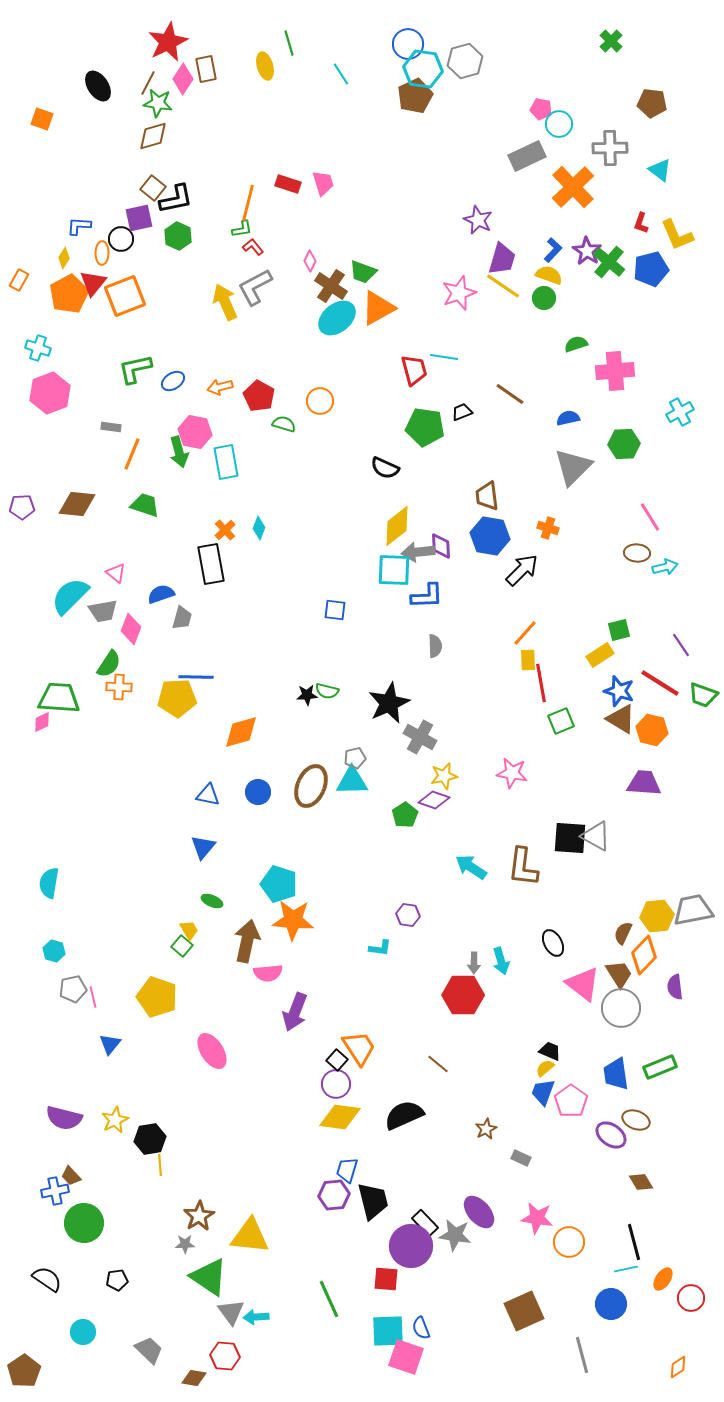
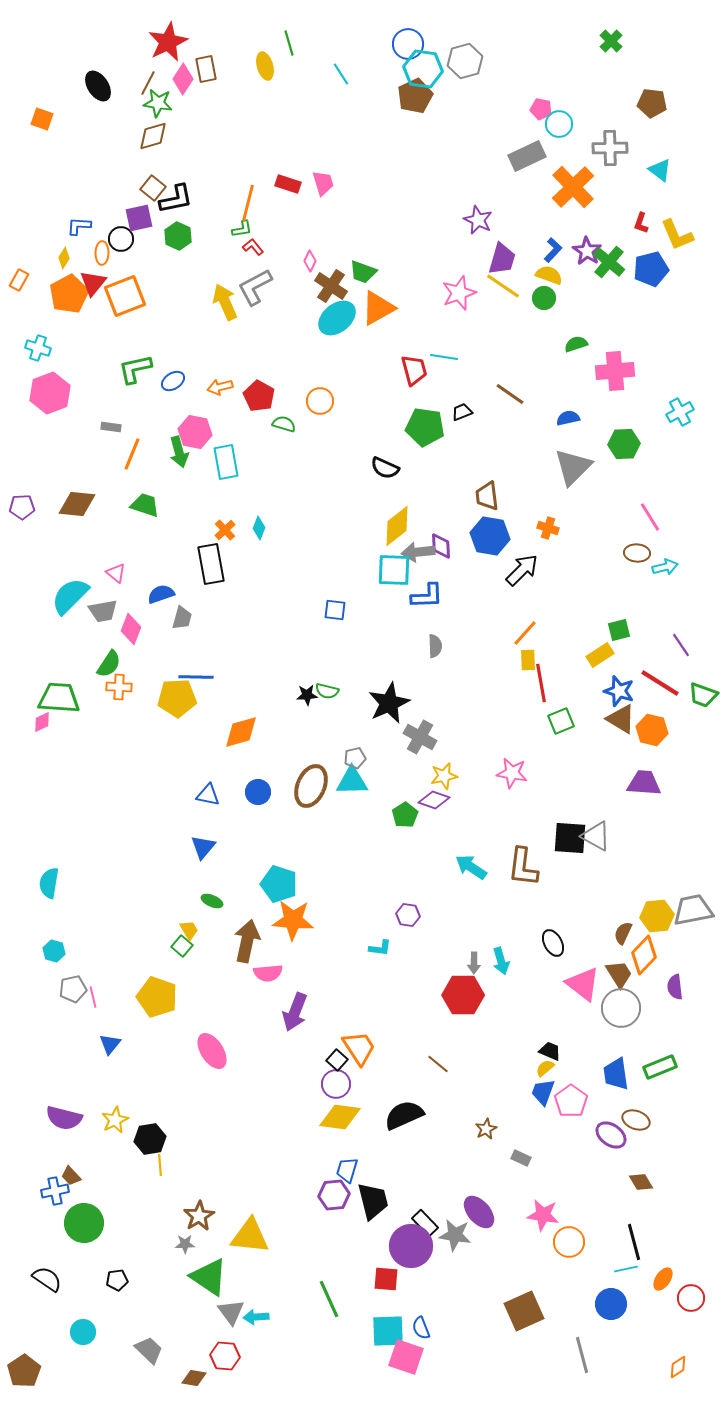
pink star at (537, 1218): moved 6 px right, 3 px up
